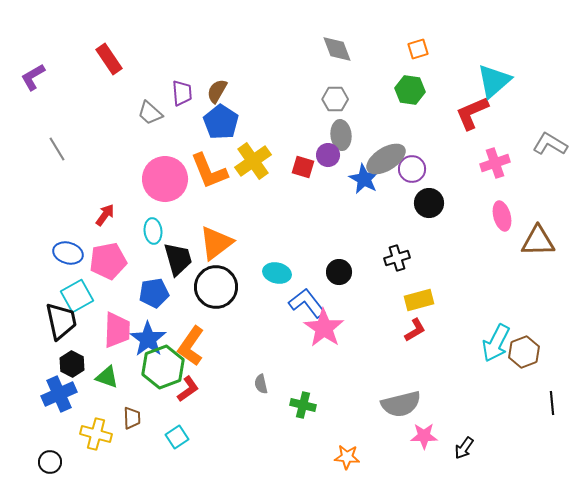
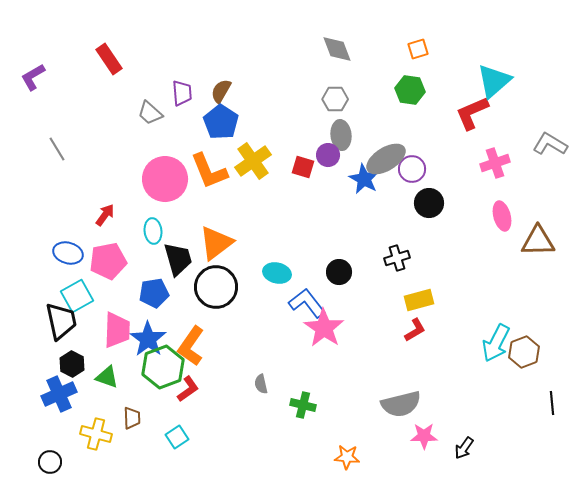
brown semicircle at (217, 91): moved 4 px right
